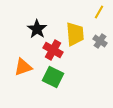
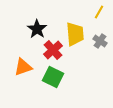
red cross: rotated 18 degrees clockwise
